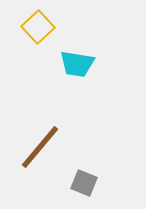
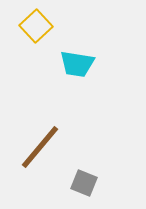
yellow square: moved 2 px left, 1 px up
